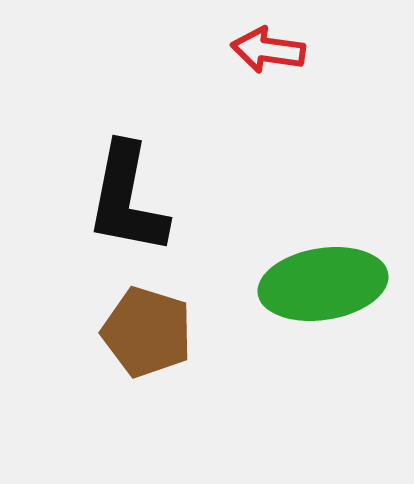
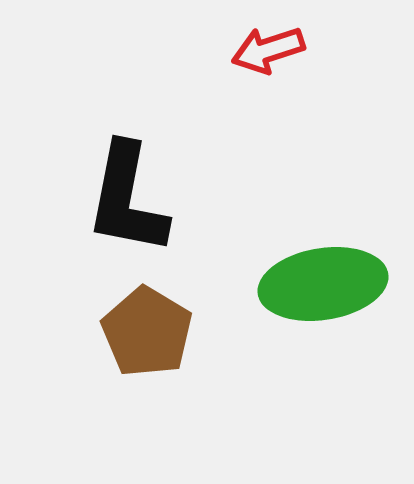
red arrow: rotated 26 degrees counterclockwise
brown pentagon: rotated 14 degrees clockwise
